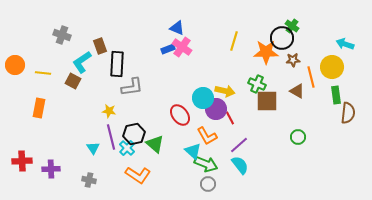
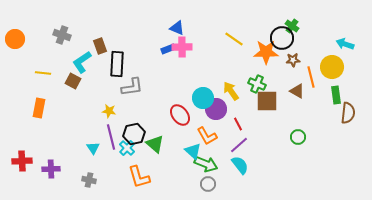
yellow line at (234, 41): moved 2 px up; rotated 72 degrees counterclockwise
pink cross at (182, 47): rotated 36 degrees counterclockwise
orange circle at (15, 65): moved 26 px up
yellow arrow at (225, 91): moved 6 px right; rotated 138 degrees counterclockwise
red line at (230, 118): moved 8 px right, 6 px down
orange L-shape at (138, 175): moved 1 px right, 2 px down; rotated 40 degrees clockwise
